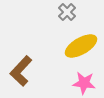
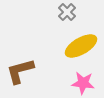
brown L-shape: moved 1 px left; rotated 32 degrees clockwise
pink star: moved 1 px left
